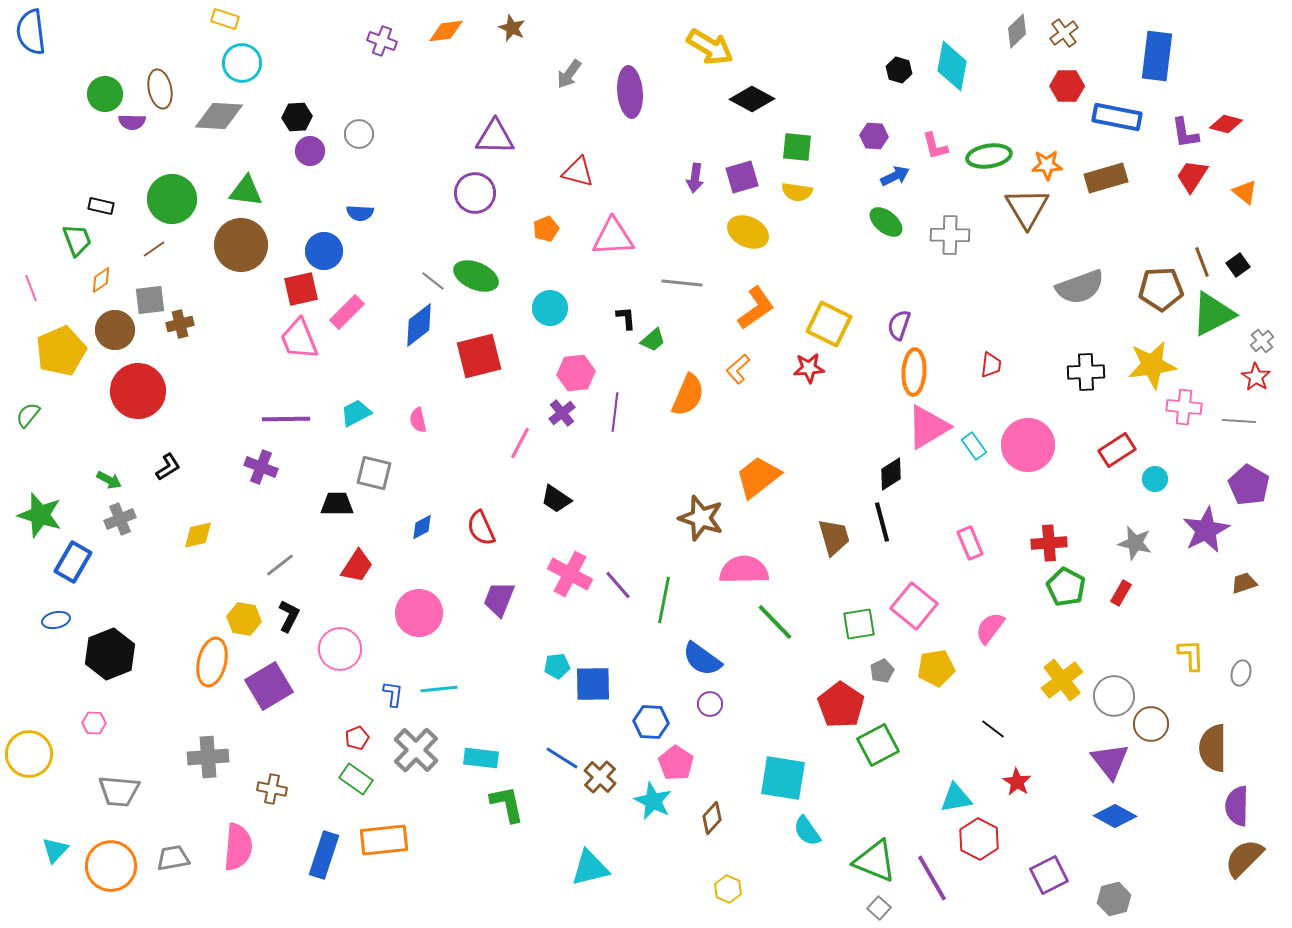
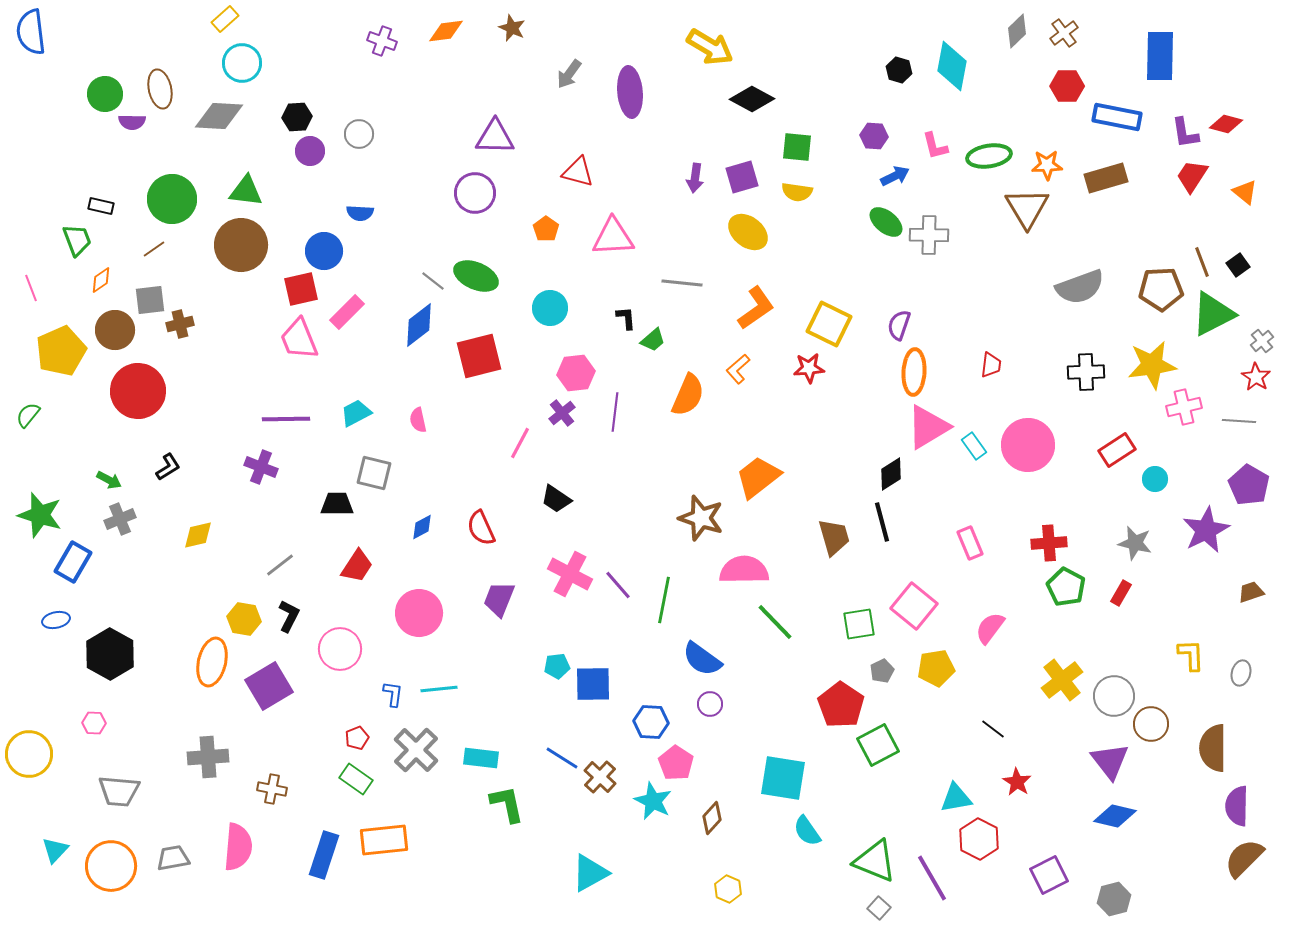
yellow rectangle at (225, 19): rotated 60 degrees counterclockwise
blue rectangle at (1157, 56): moved 3 px right; rotated 6 degrees counterclockwise
orange pentagon at (546, 229): rotated 15 degrees counterclockwise
yellow ellipse at (748, 232): rotated 12 degrees clockwise
gray cross at (950, 235): moved 21 px left
pink cross at (1184, 407): rotated 20 degrees counterclockwise
brown trapezoid at (1244, 583): moved 7 px right, 9 px down
black hexagon at (110, 654): rotated 9 degrees counterclockwise
blue diamond at (1115, 816): rotated 15 degrees counterclockwise
cyan triangle at (590, 868): moved 5 px down; rotated 15 degrees counterclockwise
